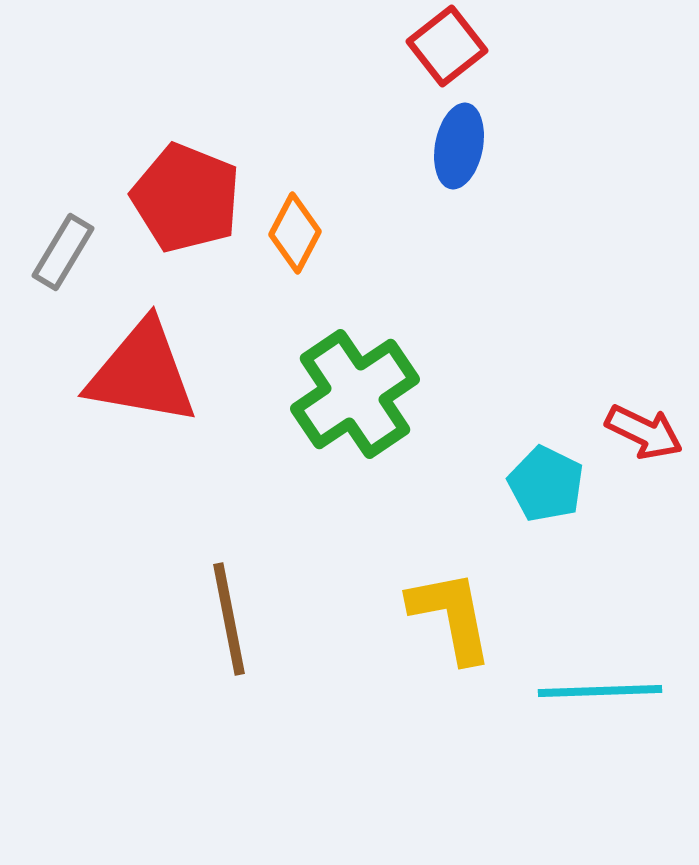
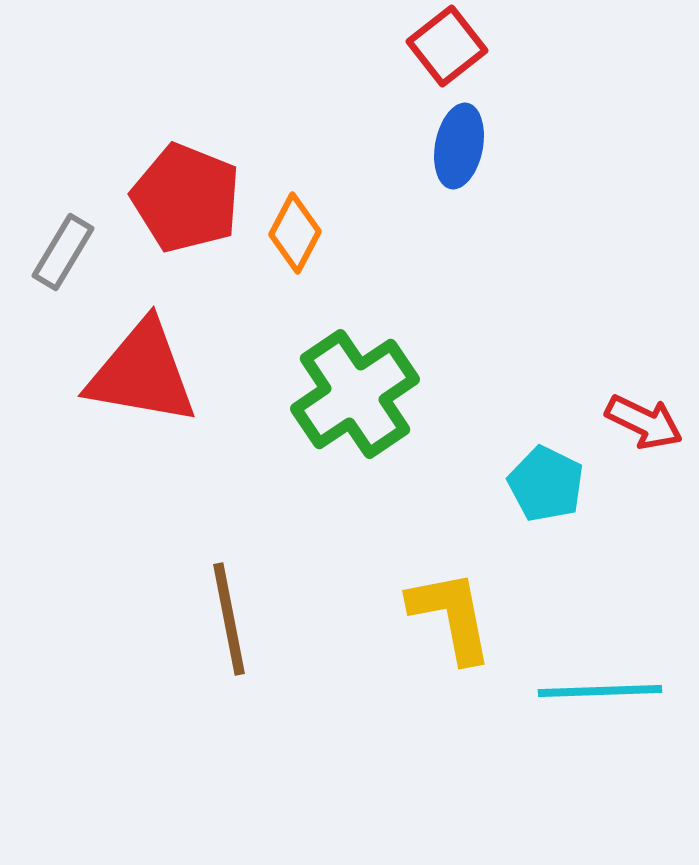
red arrow: moved 10 px up
